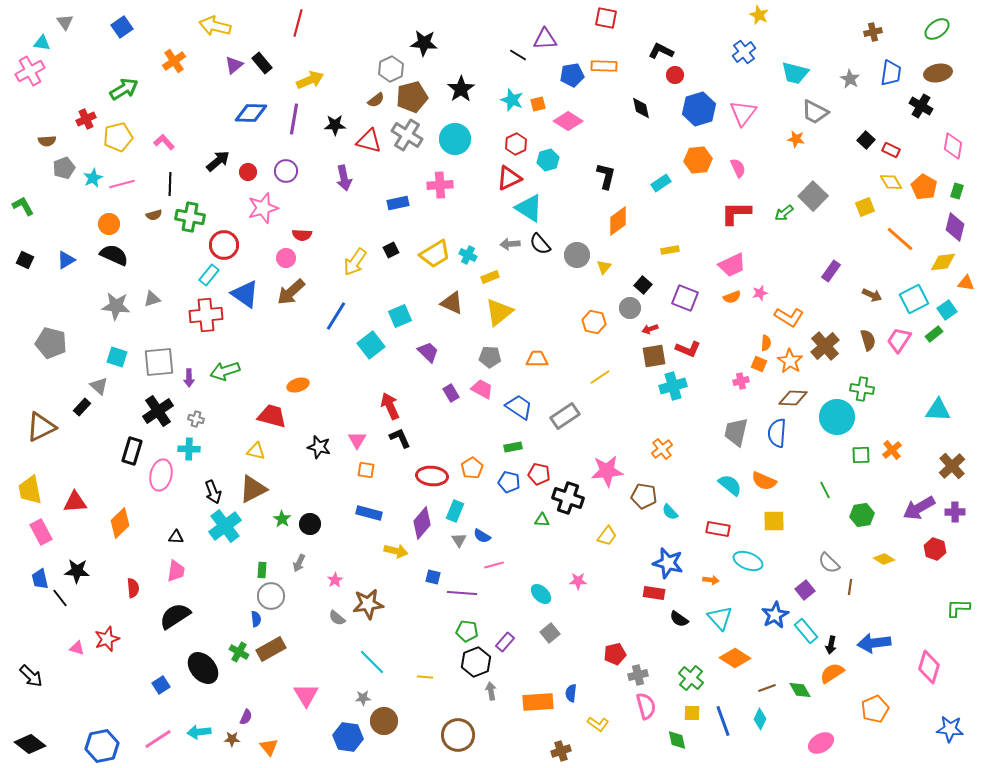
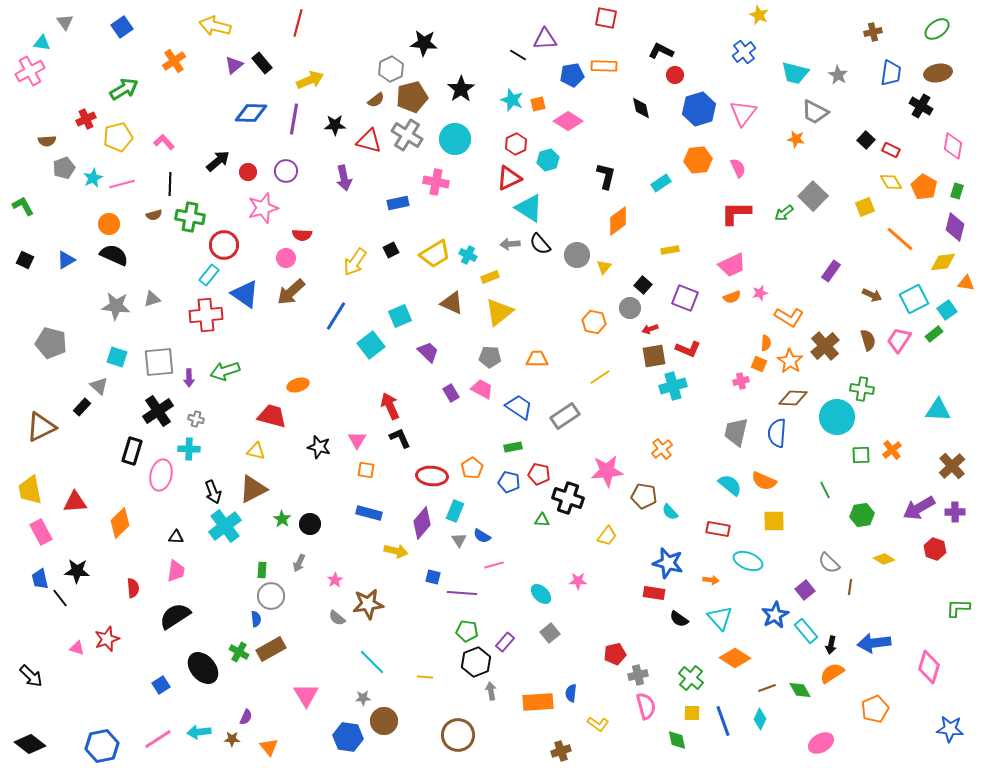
gray star at (850, 79): moved 12 px left, 4 px up
pink cross at (440, 185): moved 4 px left, 3 px up; rotated 15 degrees clockwise
